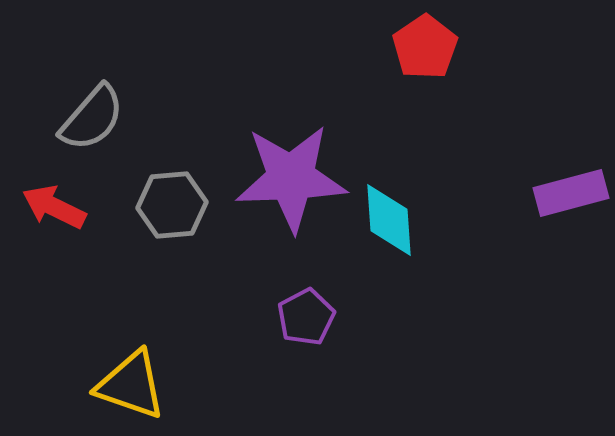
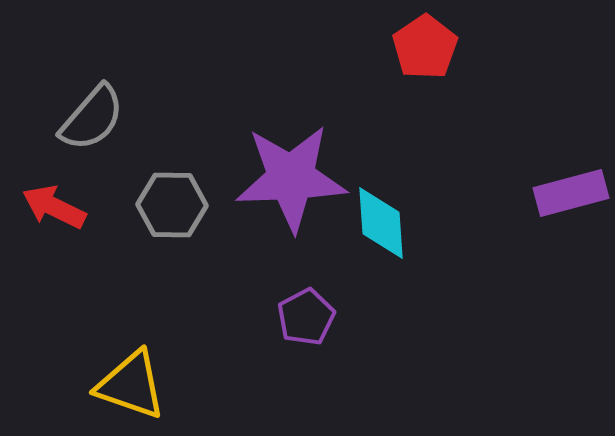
gray hexagon: rotated 6 degrees clockwise
cyan diamond: moved 8 px left, 3 px down
